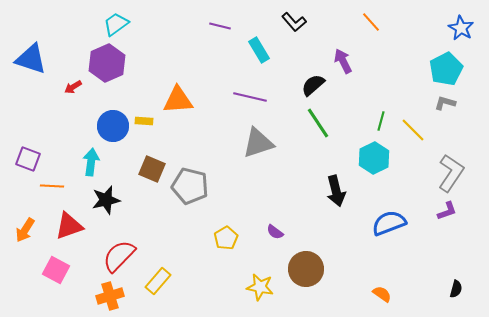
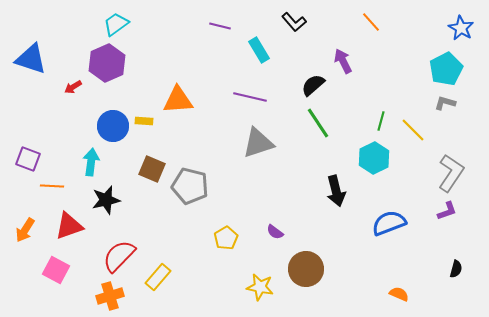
yellow rectangle at (158, 281): moved 4 px up
black semicircle at (456, 289): moved 20 px up
orange semicircle at (382, 294): moved 17 px right; rotated 12 degrees counterclockwise
